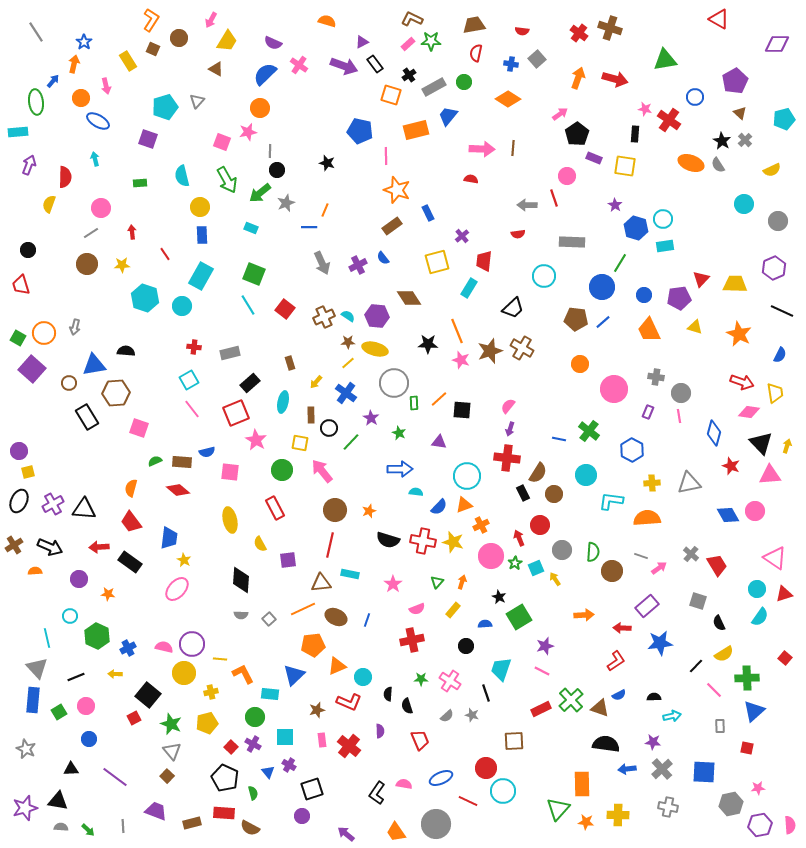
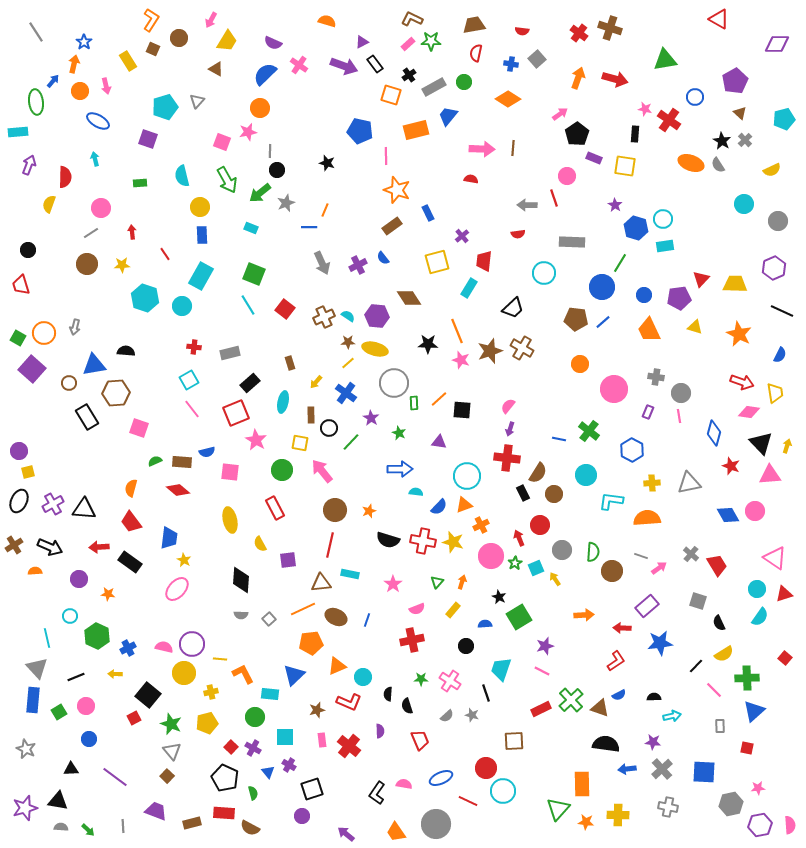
orange circle at (81, 98): moved 1 px left, 7 px up
cyan circle at (544, 276): moved 3 px up
orange pentagon at (313, 645): moved 2 px left, 2 px up
purple cross at (253, 744): moved 4 px down
